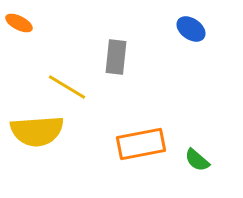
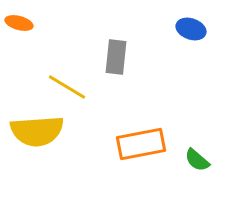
orange ellipse: rotated 12 degrees counterclockwise
blue ellipse: rotated 16 degrees counterclockwise
